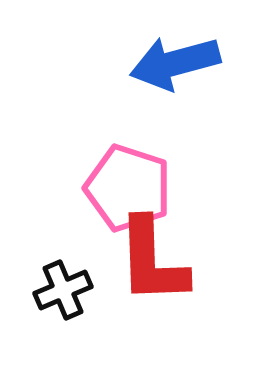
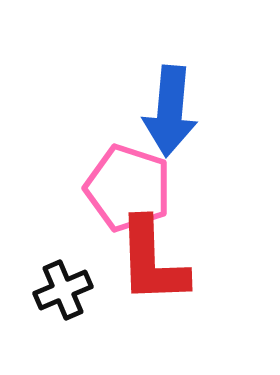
blue arrow: moved 5 px left, 48 px down; rotated 70 degrees counterclockwise
